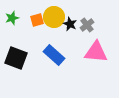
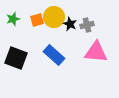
green star: moved 1 px right, 1 px down
gray cross: rotated 24 degrees clockwise
